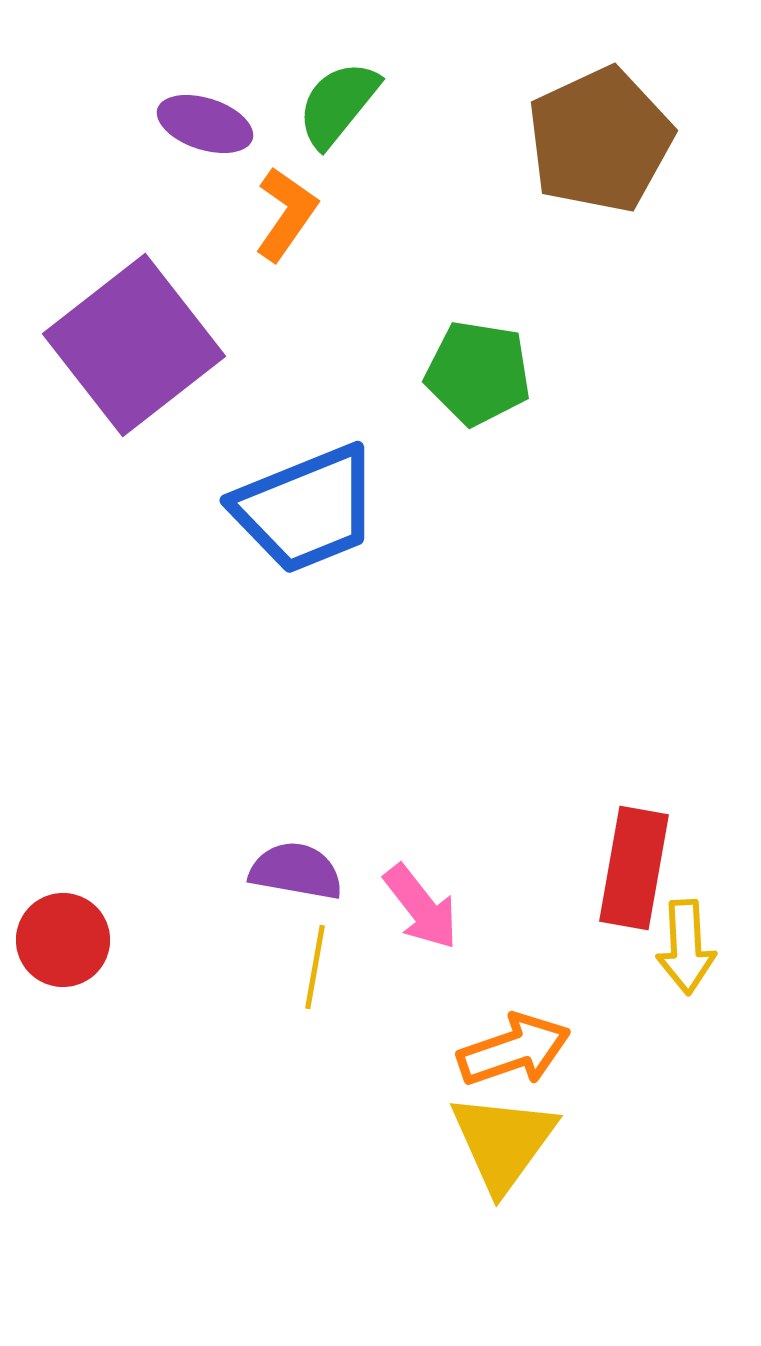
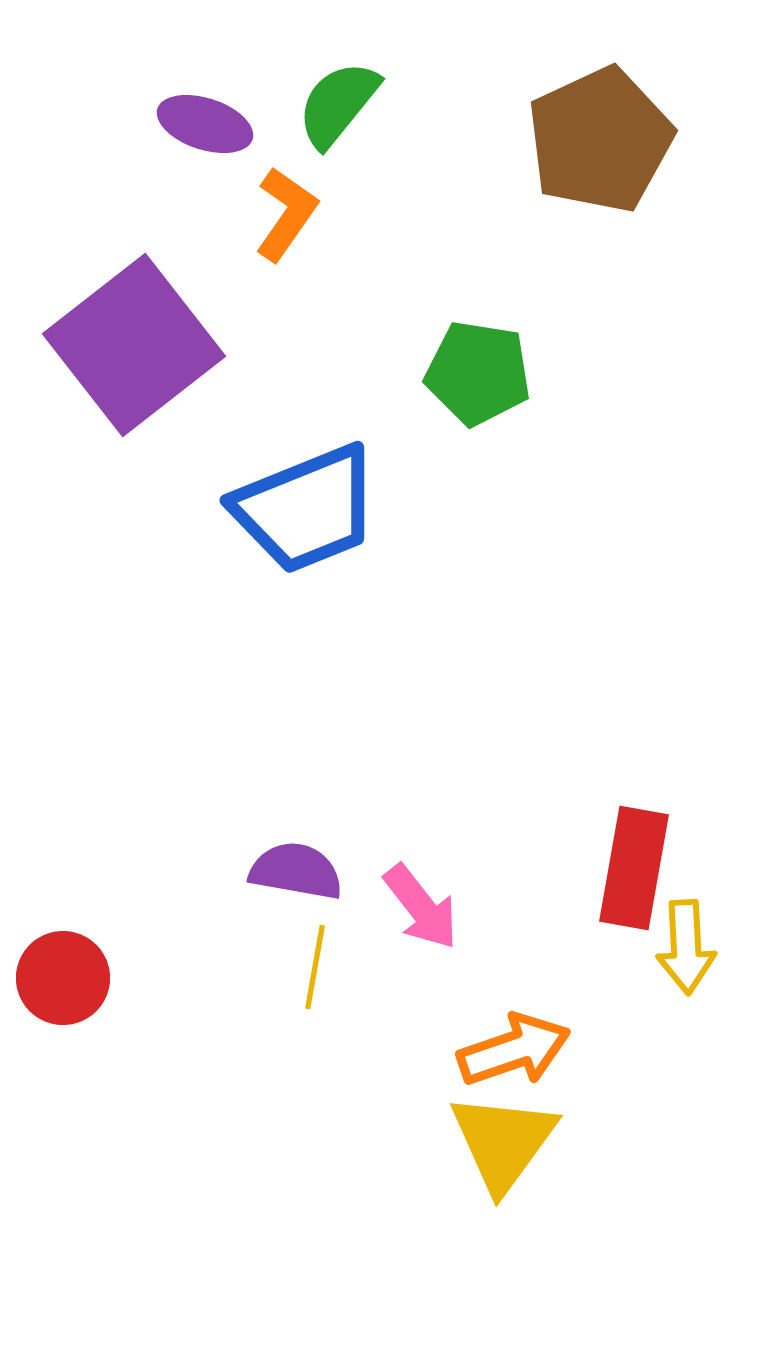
red circle: moved 38 px down
